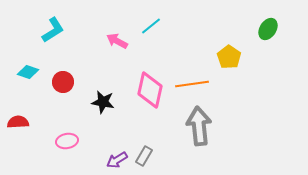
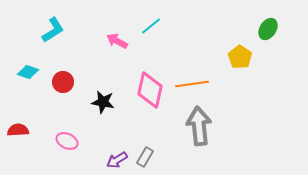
yellow pentagon: moved 11 px right
red semicircle: moved 8 px down
pink ellipse: rotated 35 degrees clockwise
gray rectangle: moved 1 px right, 1 px down
